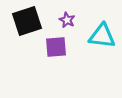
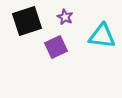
purple star: moved 2 px left, 3 px up
purple square: rotated 20 degrees counterclockwise
